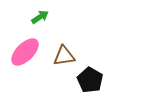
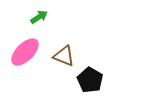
green arrow: moved 1 px left
brown triangle: rotated 30 degrees clockwise
